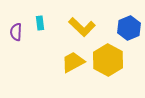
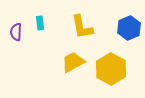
yellow L-shape: rotated 36 degrees clockwise
yellow hexagon: moved 3 px right, 9 px down
